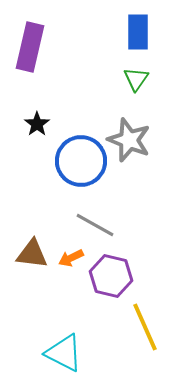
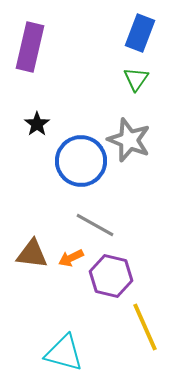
blue rectangle: moved 2 px right, 1 px down; rotated 21 degrees clockwise
cyan triangle: rotated 12 degrees counterclockwise
